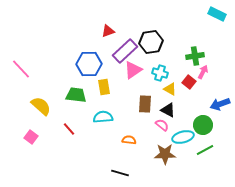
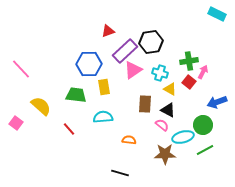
green cross: moved 6 px left, 5 px down
blue arrow: moved 3 px left, 2 px up
pink square: moved 15 px left, 14 px up
